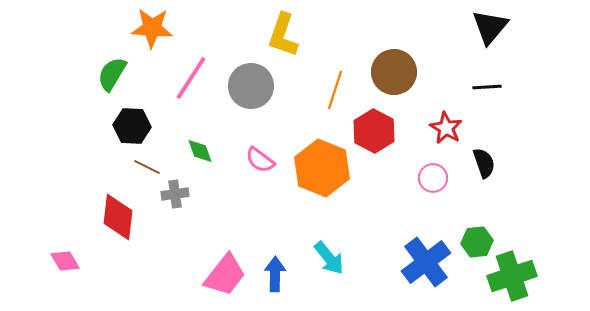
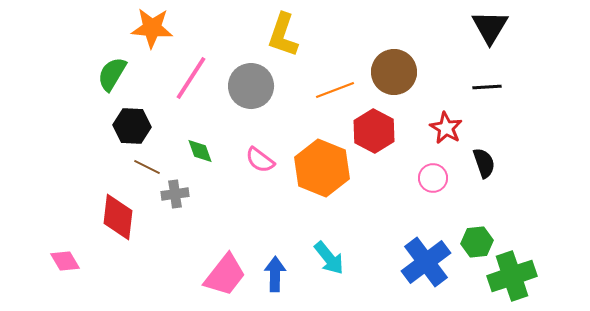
black triangle: rotated 9 degrees counterclockwise
orange line: rotated 51 degrees clockwise
